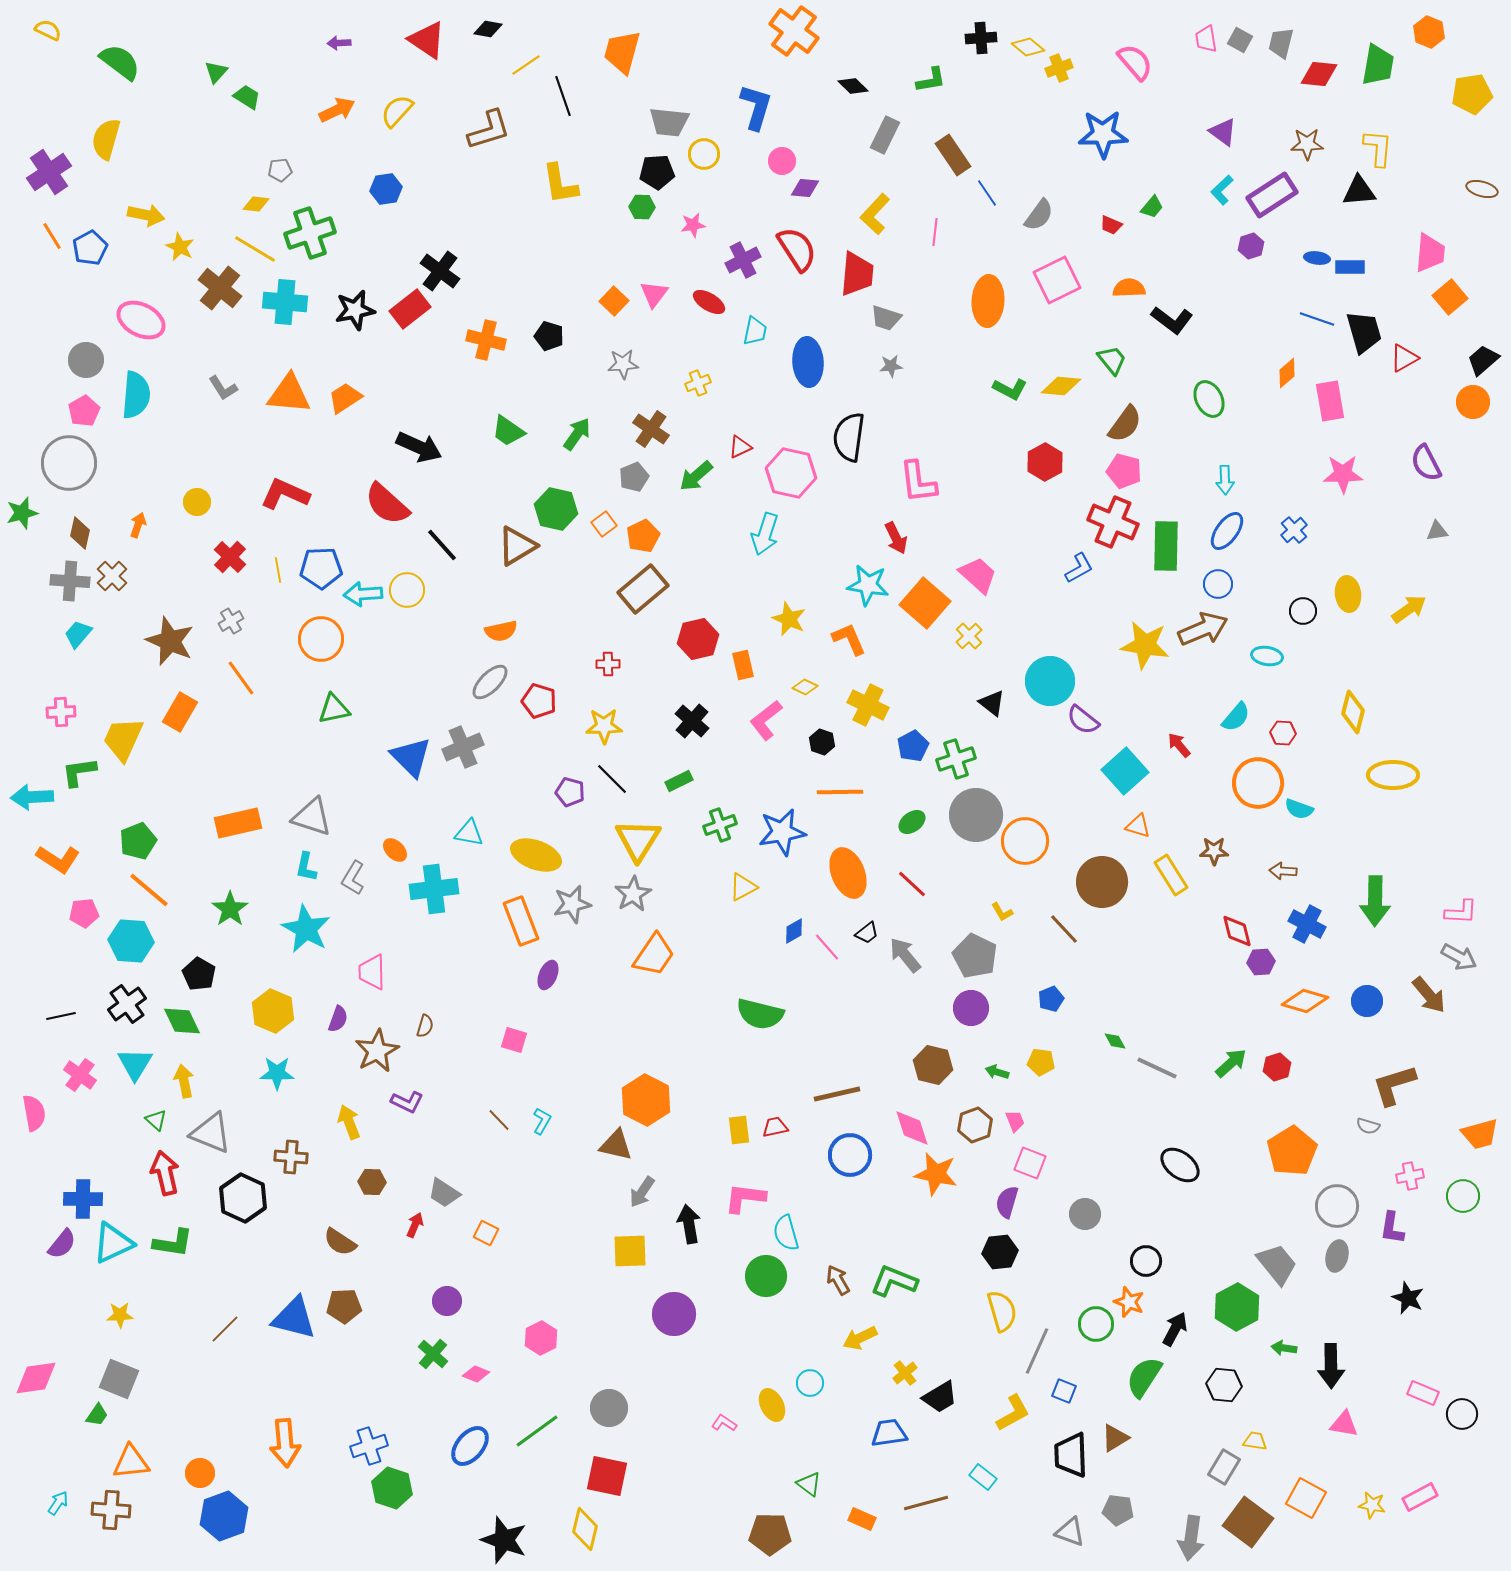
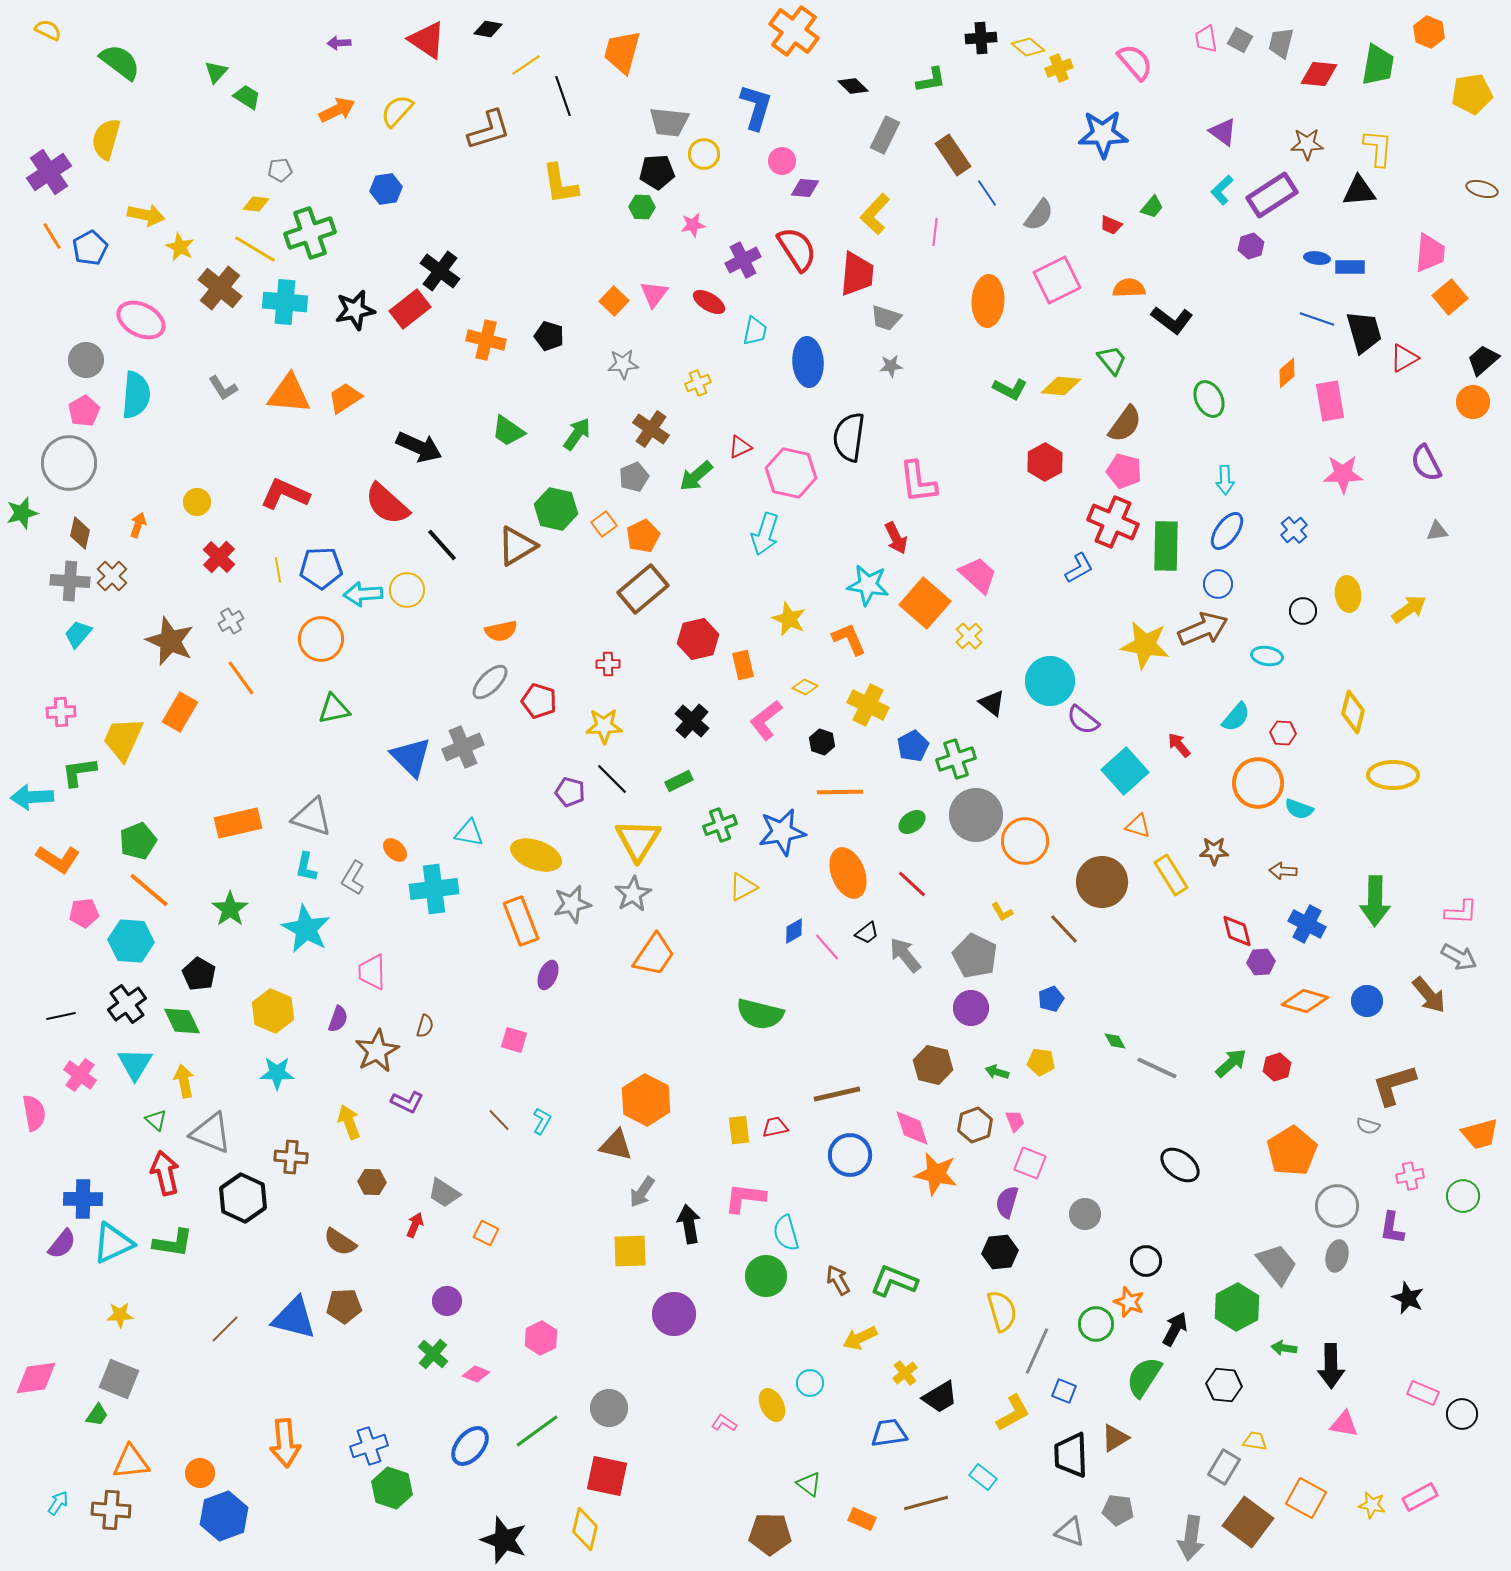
red cross at (230, 557): moved 11 px left
